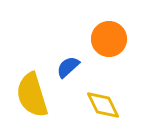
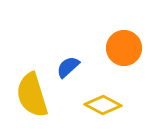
orange circle: moved 15 px right, 9 px down
yellow diamond: rotated 36 degrees counterclockwise
